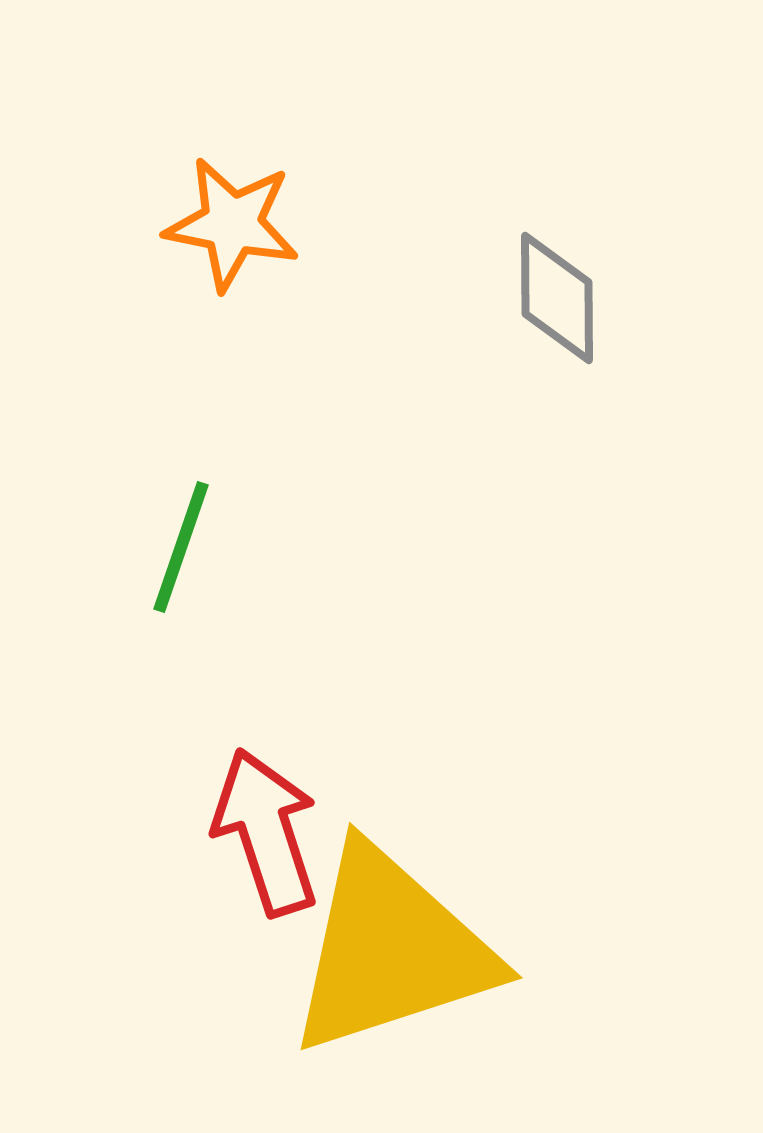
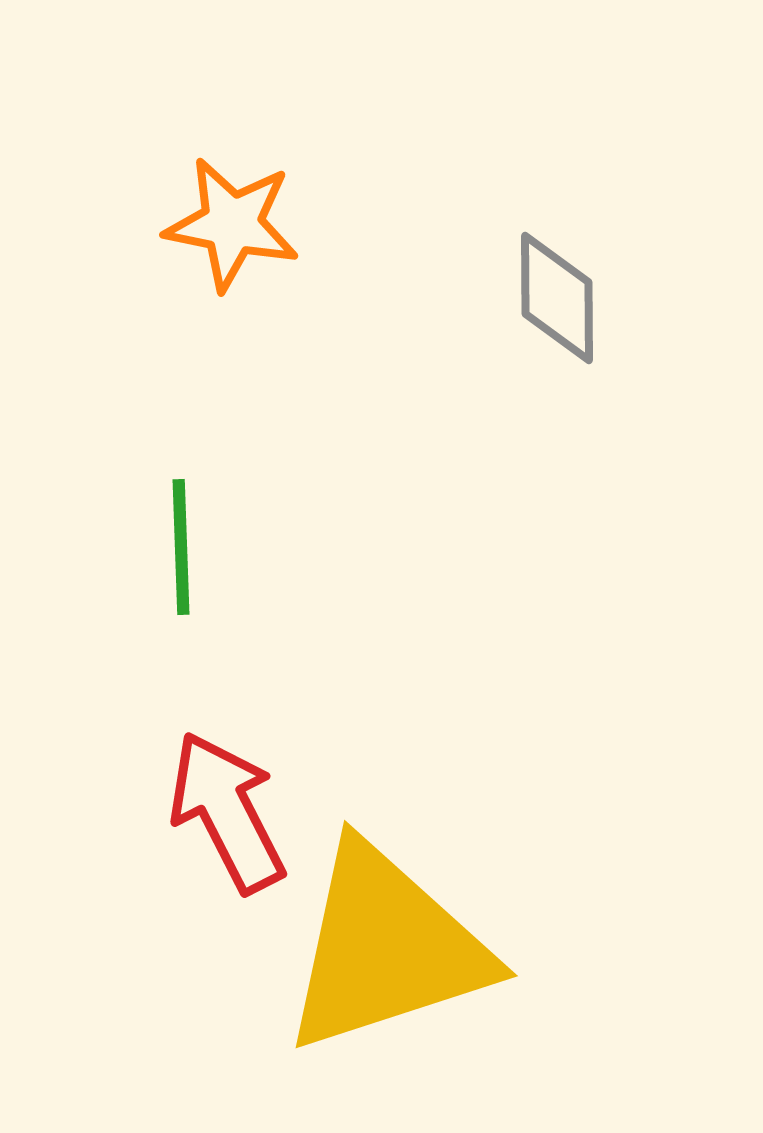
green line: rotated 21 degrees counterclockwise
red arrow: moved 39 px left, 20 px up; rotated 9 degrees counterclockwise
yellow triangle: moved 5 px left, 2 px up
